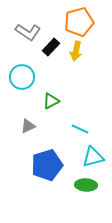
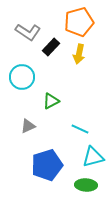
yellow arrow: moved 3 px right, 3 px down
